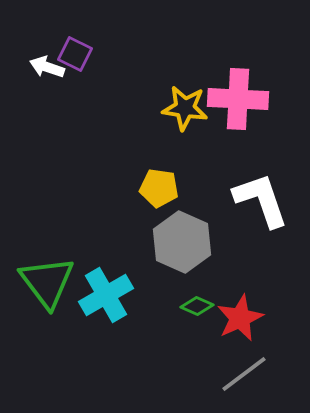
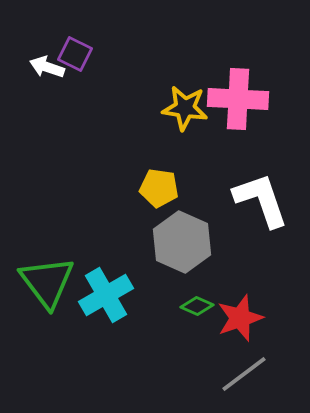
red star: rotated 6 degrees clockwise
